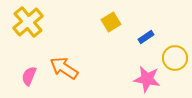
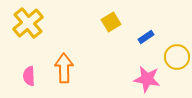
yellow cross: moved 1 px down
yellow circle: moved 2 px right, 1 px up
orange arrow: rotated 56 degrees clockwise
pink semicircle: rotated 24 degrees counterclockwise
